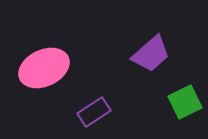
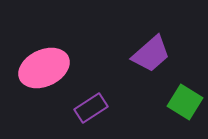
green square: rotated 32 degrees counterclockwise
purple rectangle: moved 3 px left, 4 px up
